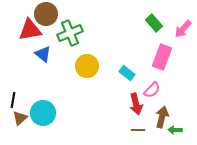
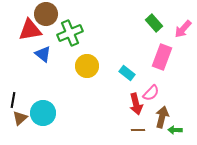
pink semicircle: moved 1 px left, 3 px down
